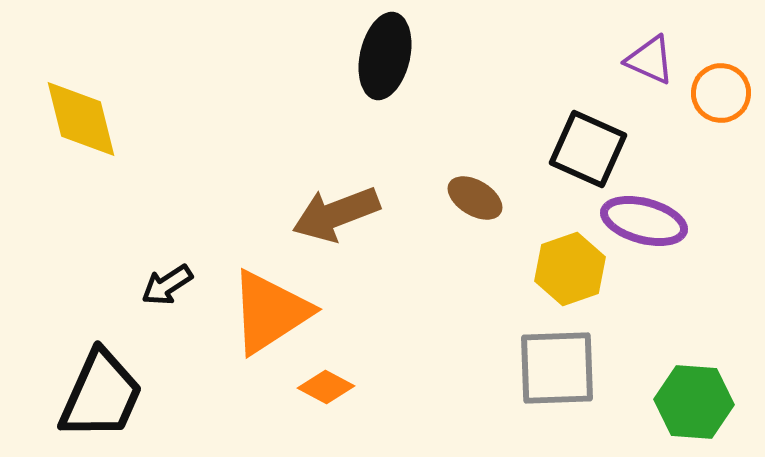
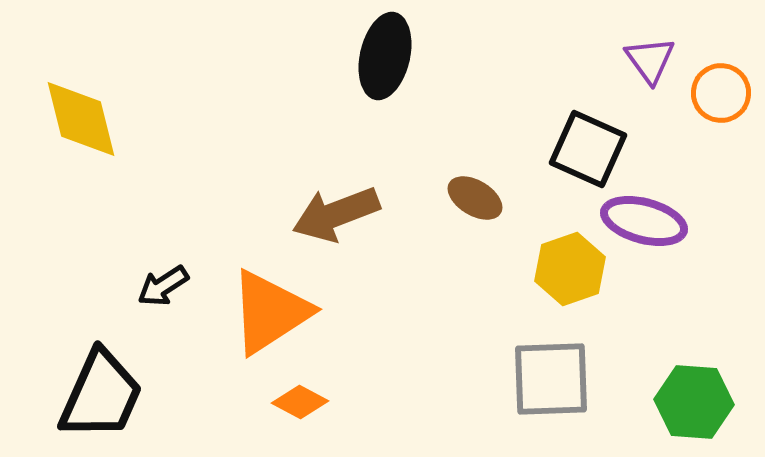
purple triangle: rotated 30 degrees clockwise
black arrow: moved 4 px left, 1 px down
gray square: moved 6 px left, 11 px down
orange diamond: moved 26 px left, 15 px down
